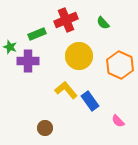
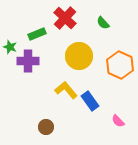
red cross: moved 1 px left, 2 px up; rotated 25 degrees counterclockwise
brown circle: moved 1 px right, 1 px up
